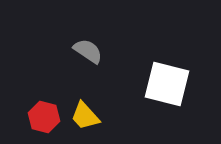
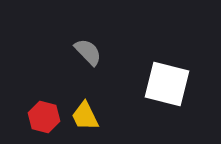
gray semicircle: moved 1 px down; rotated 12 degrees clockwise
yellow trapezoid: rotated 16 degrees clockwise
